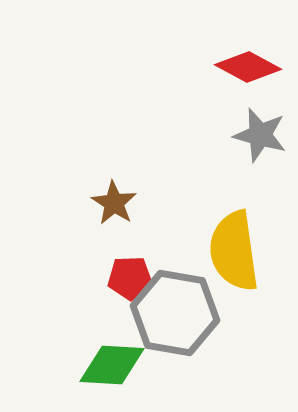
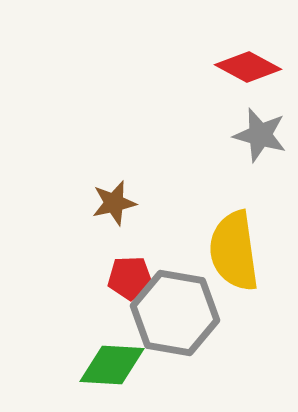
brown star: rotated 27 degrees clockwise
